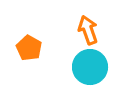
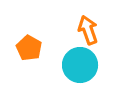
cyan circle: moved 10 px left, 2 px up
